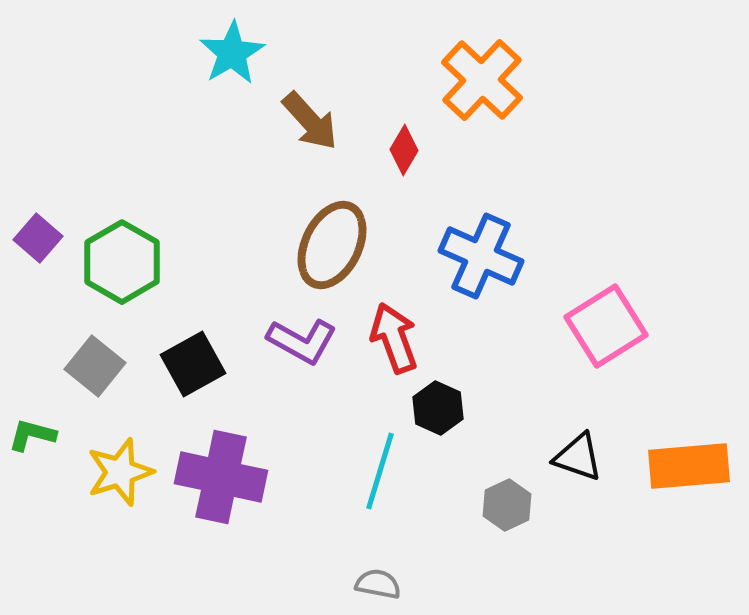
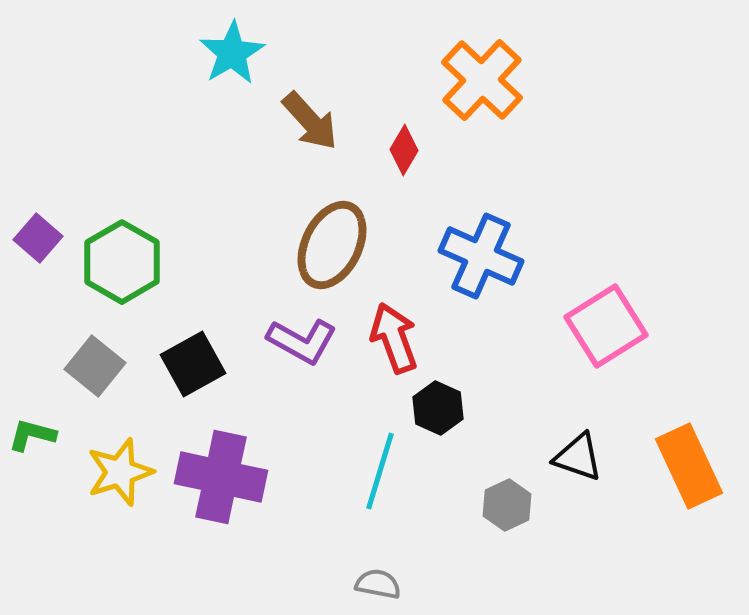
orange rectangle: rotated 70 degrees clockwise
